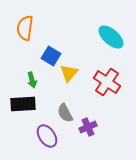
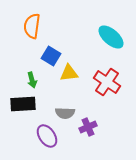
orange semicircle: moved 7 px right, 2 px up
yellow triangle: rotated 42 degrees clockwise
gray semicircle: rotated 60 degrees counterclockwise
